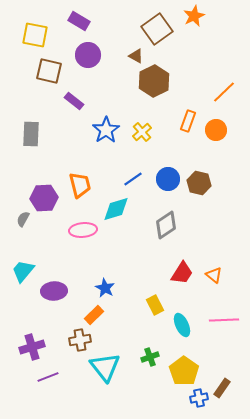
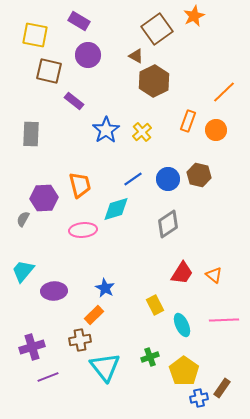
brown hexagon at (199, 183): moved 8 px up
gray diamond at (166, 225): moved 2 px right, 1 px up
